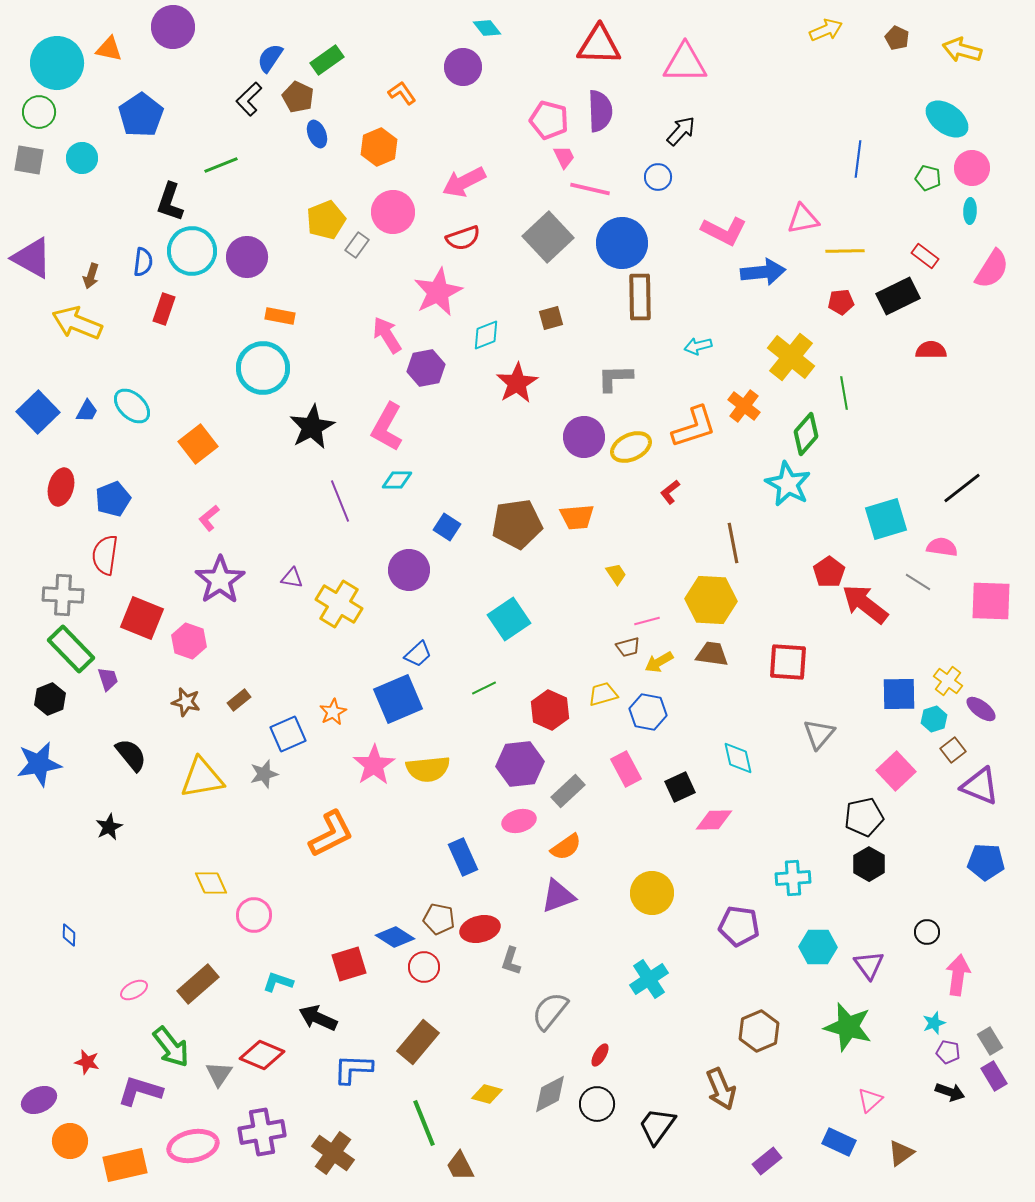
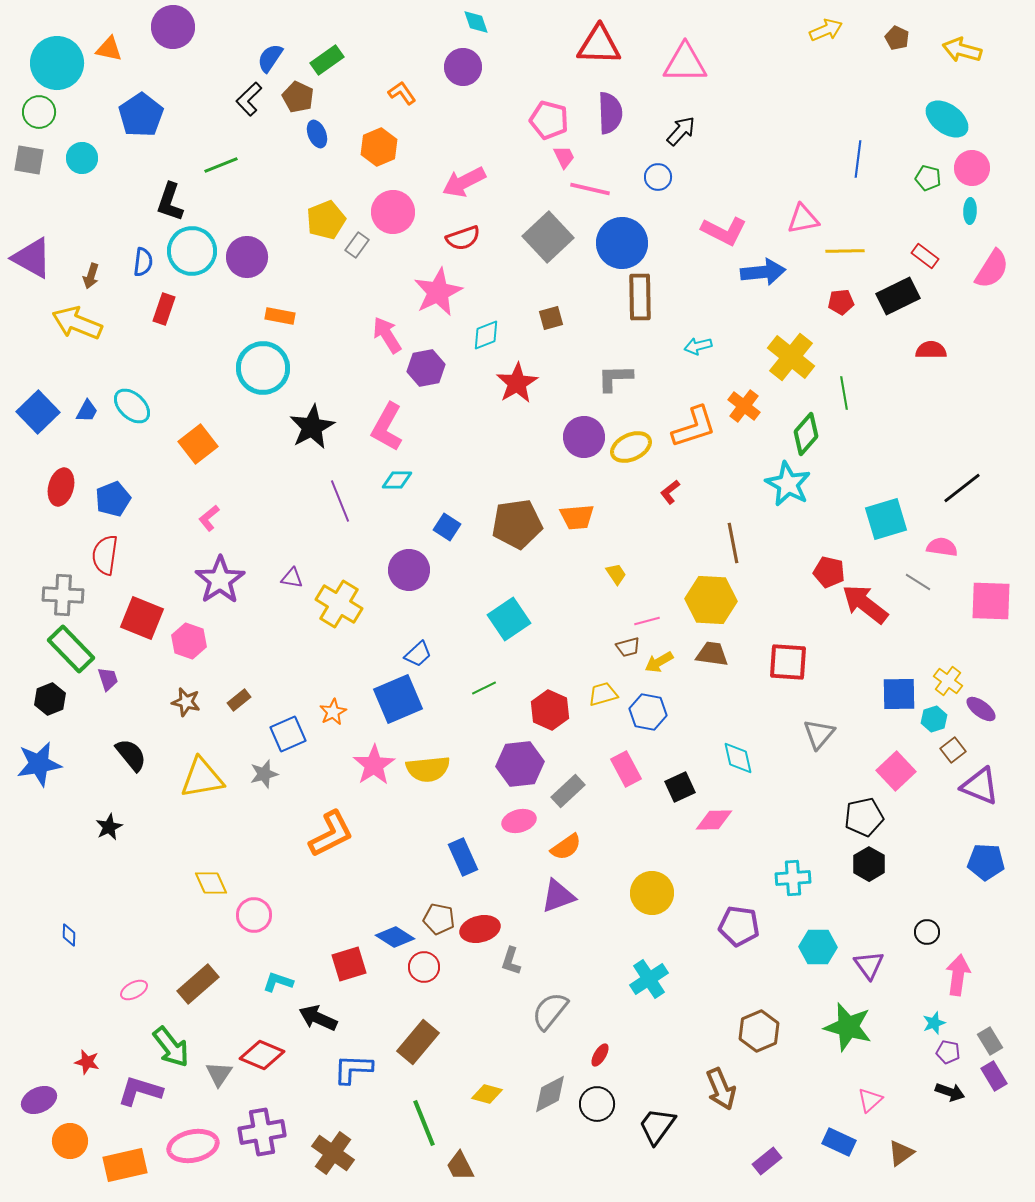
cyan diamond at (487, 28): moved 11 px left, 6 px up; rotated 20 degrees clockwise
purple semicircle at (600, 111): moved 10 px right, 2 px down
red pentagon at (829, 572): rotated 24 degrees counterclockwise
